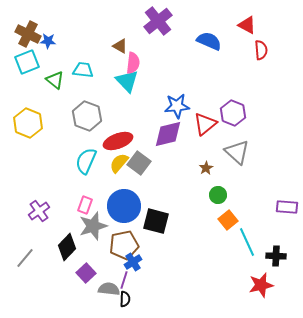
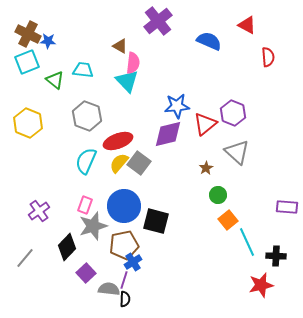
red semicircle at (261, 50): moved 7 px right, 7 px down
